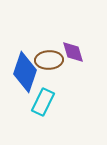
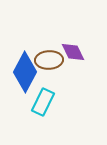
purple diamond: rotated 10 degrees counterclockwise
blue diamond: rotated 9 degrees clockwise
